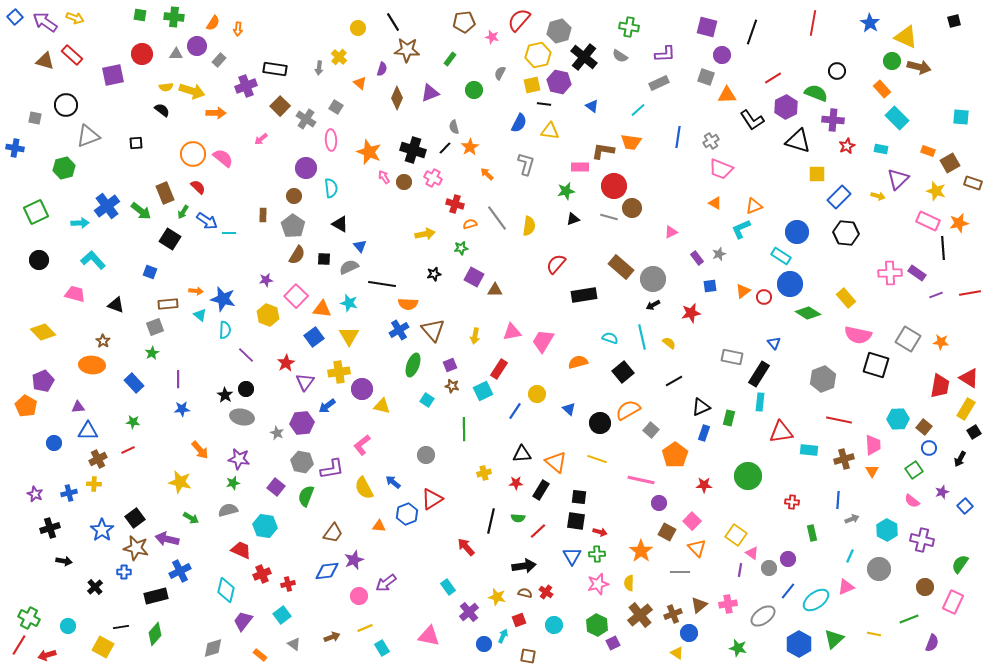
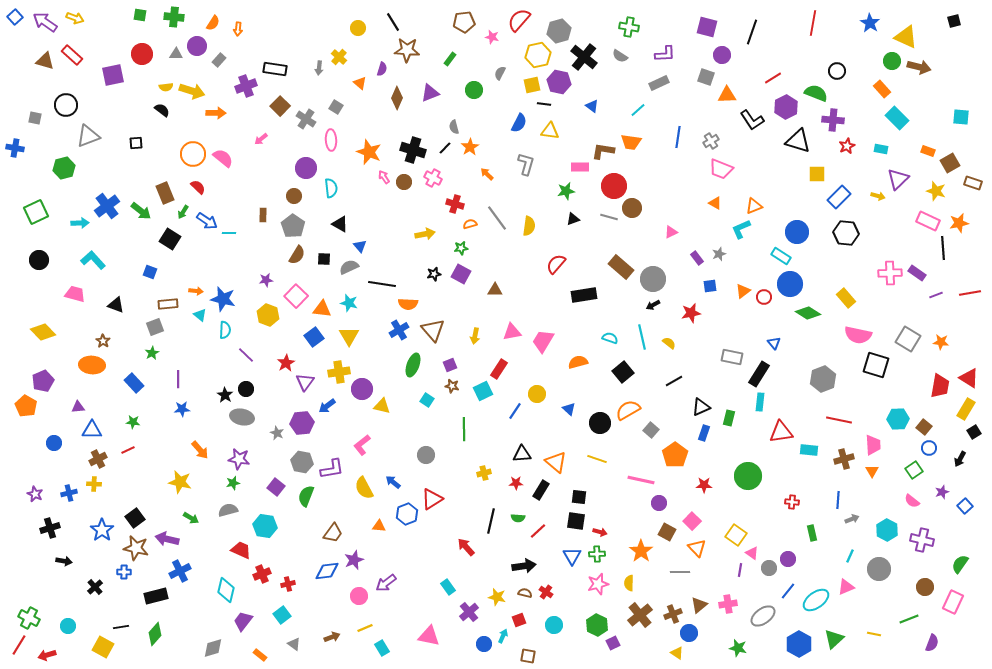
purple square at (474, 277): moved 13 px left, 3 px up
blue triangle at (88, 431): moved 4 px right, 1 px up
